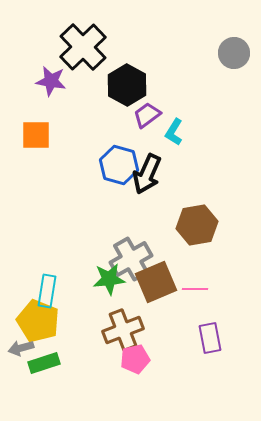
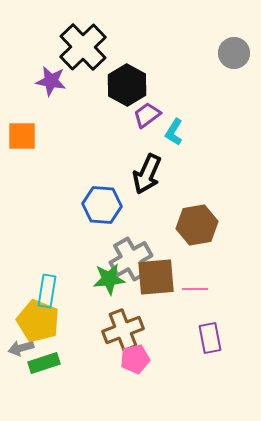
orange square: moved 14 px left, 1 px down
blue hexagon: moved 17 px left, 40 px down; rotated 12 degrees counterclockwise
brown square: moved 5 px up; rotated 18 degrees clockwise
